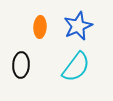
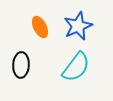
orange ellipse: rotated 30 degrees counterclockwise
